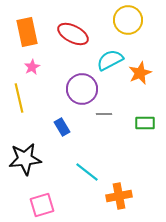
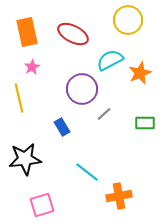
gray line: rotated 42 degrees counterclockwise
